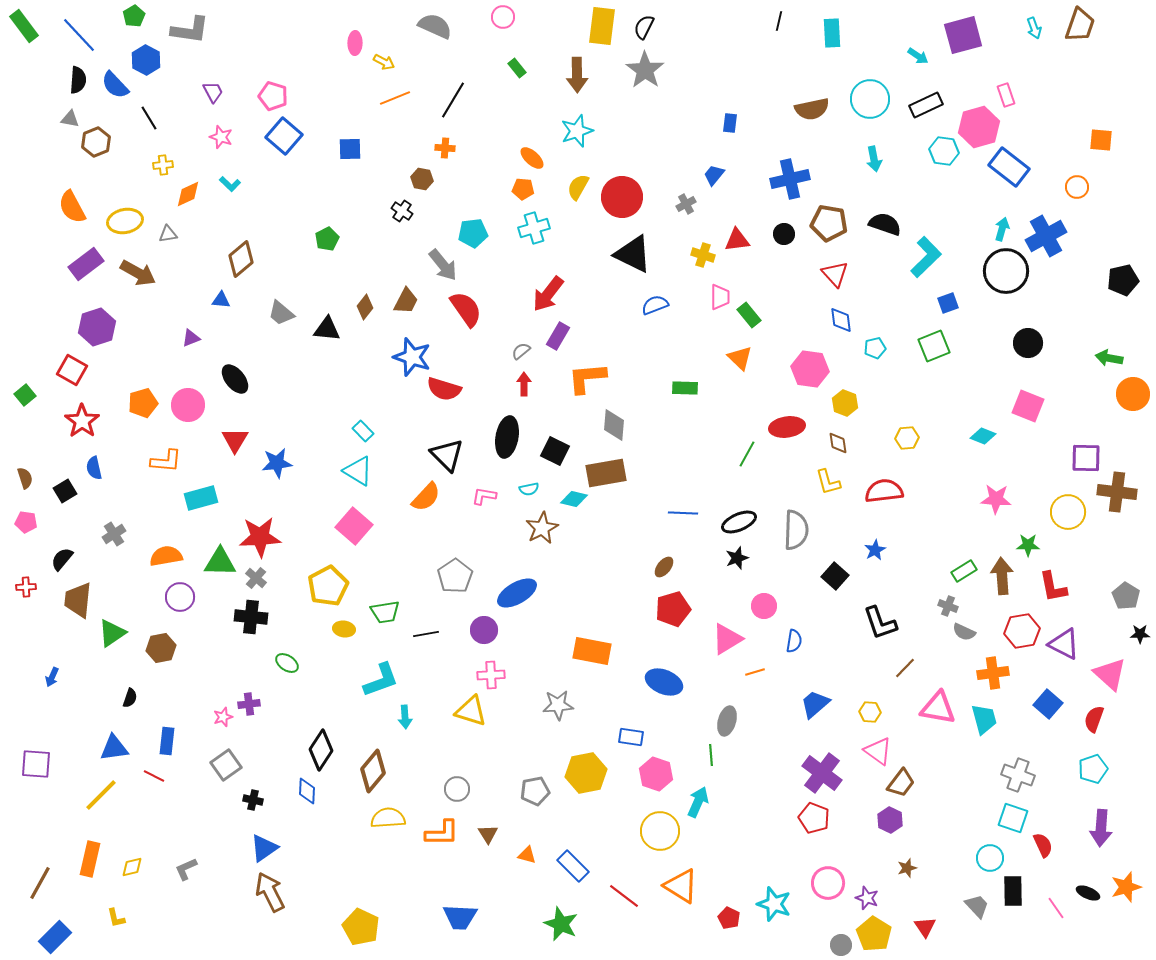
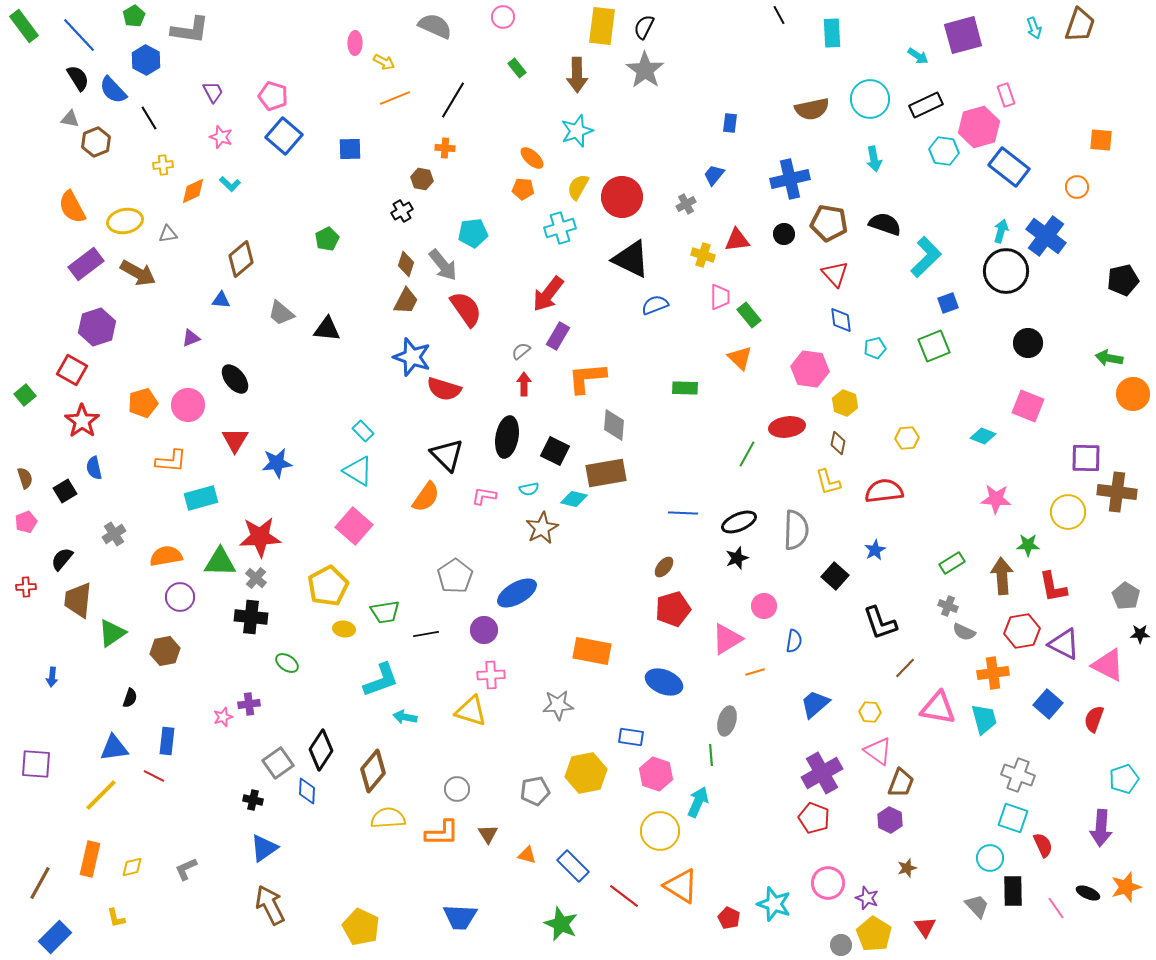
black line at (779, 21): moved 6 px up; rotated 42 degrees counterclockwise
black semicircle at (78, 80): moved 2 px up; rotated 36 degrees counterclockwise
blue semicircle at (115, 85): moved 2 px left, 5 px down
orange diamond at (188, 194): moved 5 px right, 3 px up
black cross at (402, 211): rotated 25 degrees clockwise
cyan cross at (534, 228): moved 26 px right
cyan arrow at (1002, 229): moved 1 px left, 2 px down
blue cross at (1046, 236): rotated 24 degrees counterclockwise
black triangle at (633, 254): moved 2 px left, 5 px down
brown diamond at (365, 307): moved 41 px right, 43 px up; rotated 20 degrees counterclockwise
brown diamond at (838, 443): rotated 20 degrees clockwise
orange L-shape at (166, 461): moved 5 px right
orange semicircle at (426, 497): rotated 8 degrees counterclockwise
pink pentagon at (26, 522): rotated 30 degrees counterclockwise
green rectangle at (964, 571): moved 12 px left, 8 px up
brown hexagon at (161, 648): moved 4 px right, 3 px down
pink triangle at (1110, 674): moved 2 px left, 9 px up; rotated 15 degrees counterclockwise
blue arrow at (52, 677): rotated 18 degrees counterclockwise
cyan arrow at (405, 717): rotated 105 degrees clockwise
gray square at (226, 765): moved 52 px right, 2 px up
cyan pentagon at (1093, 769): moved 31 px right, 10 px down
purple cross at (822, 773): rotated 24 degrees clockwise
brown trapezoid at (901, 783): rotated 16 degrees counterclockwise
brown arrow at (270, 892): moved 13 px down
